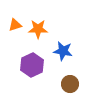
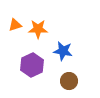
brown circle: moved 1 px left, 3 px up
